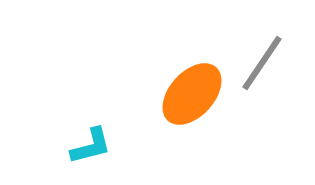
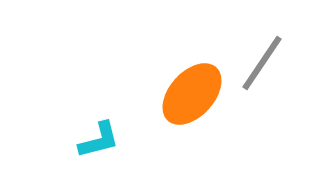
cyan L-shape: moved 8 px right, 6 px up
